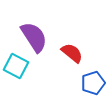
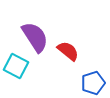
purple semicircle: moved 1 px right
red semicircle: moved 4 px left, 2 px up
